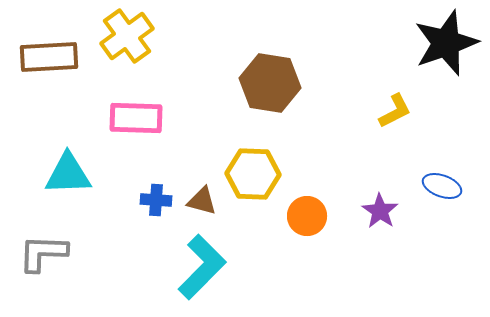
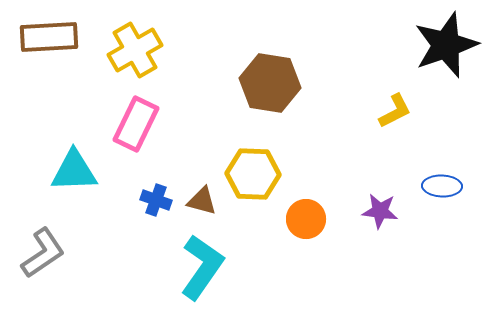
yellow cross: moved 8 px right, 14 px down; rotated 6 degrees clockwise
black star: moved 2 px down
brown rectangle: moved 20 px up
pink rectangle: moved 6 px down; rotated 66 degrees counterclockwise
cyan triangle: moved 6 px right, 3 px up
blue ellipse: rotated 18 degrees counterclockwise
blue cross: rotated 16 degrees clockwise
purple star: rotated 27 degrees counterclockwise
orange circle: moved 1 px left, 3 px down
gray L-shape: rotated 144 degrees clockwise
cyan L-shape: rotated 10 degrees counterclockwise
